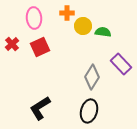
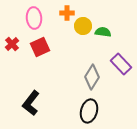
black L-shape: moved 9 px left, 5 px up; rotated 20 degrees counterclockwise
